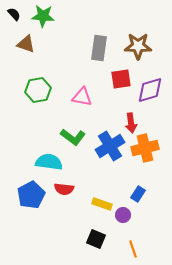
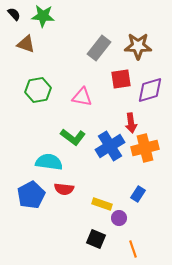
gray rectangle: rotated 30 degrees clockwise
purple circle: moved 4 px left, 3 px down
